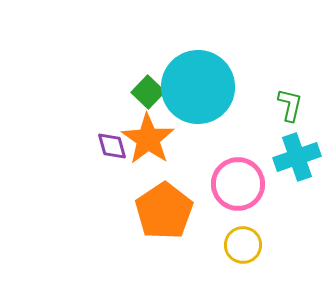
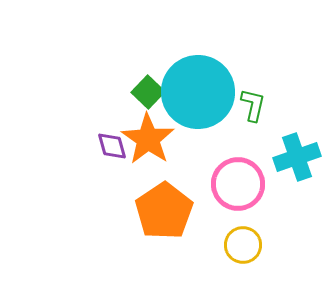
cyan circle: moved 5 px down
green L-shape: moved 37 px left
